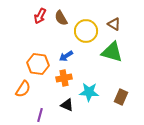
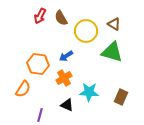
orange cross: rotated 21 degrees counterclockwise
